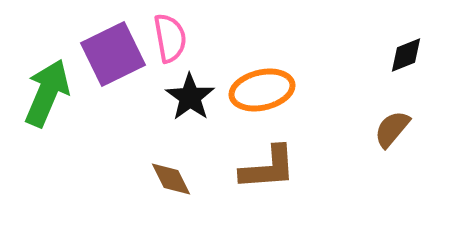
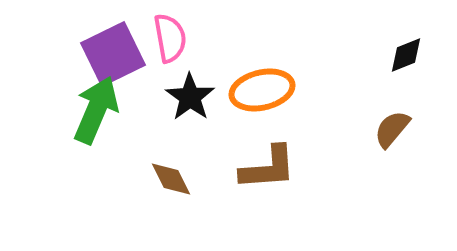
green arrow: moved 49 px right, 17 px down
